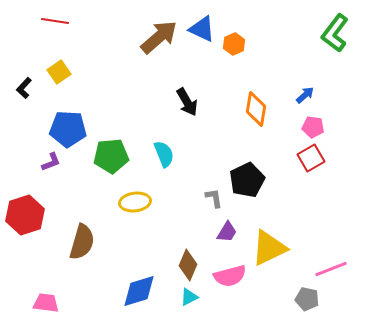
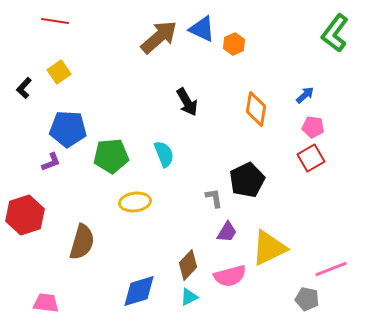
brown diamond: rotated 20 degrees clockwise
